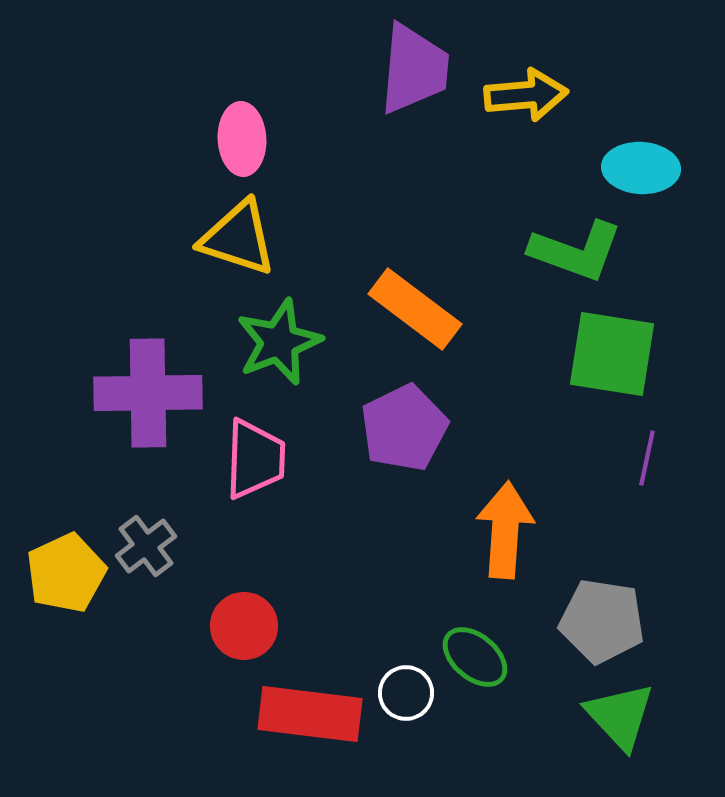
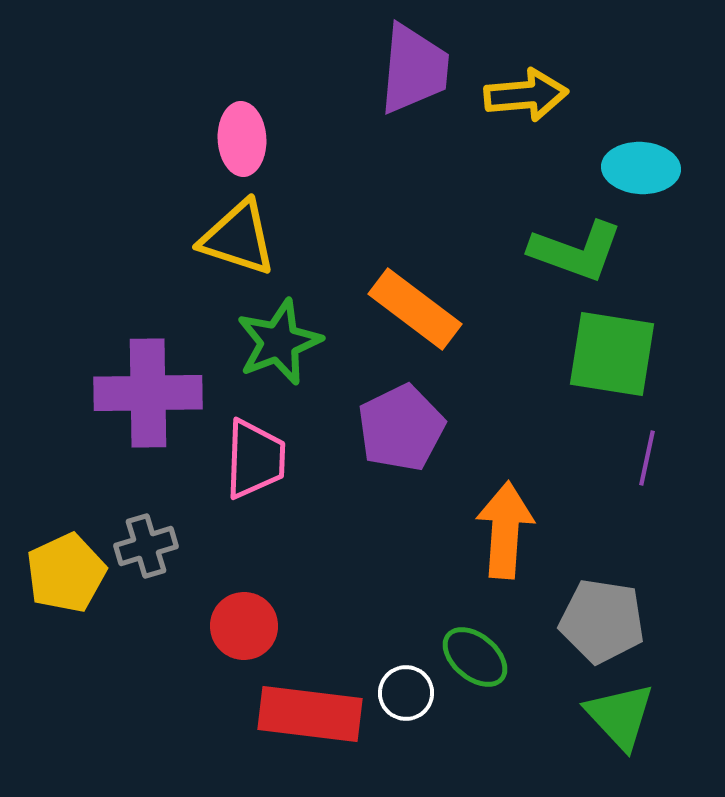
purple pentagon: moved 3 px left
gray cross: rotated 20 degrees clockwise
